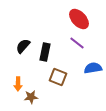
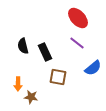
red ellipse: moved 1 px left, 1 px up
black semicircle: rotated 56 degrees counterclockwise
black rectangle: rotated 36 degrees counterclockwise
blue semicircle: rotated 150 degrees clockwise
brown square: rotated 12 degrees counterclockwise
brown star: rotated 16 degrees clockwise
